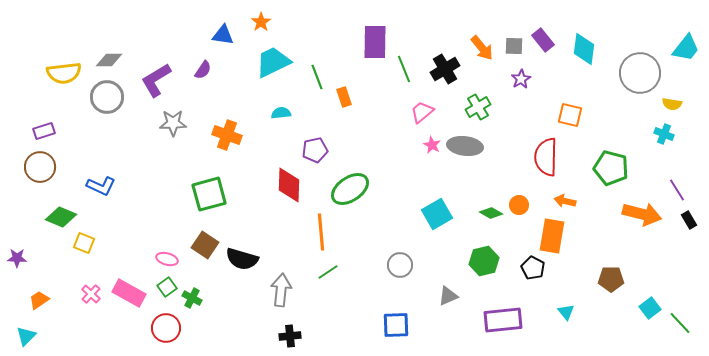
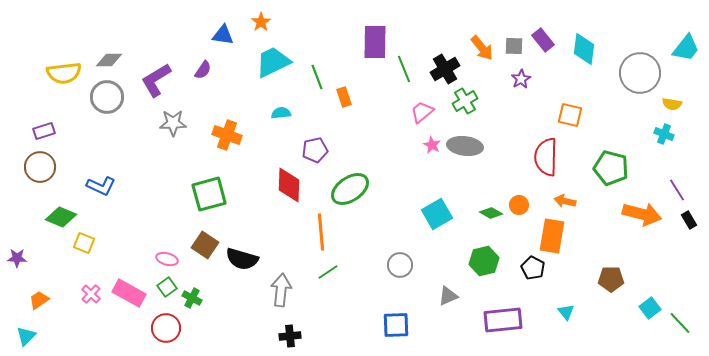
green cross at (478, 107): moved 13 px left, 6 px up
